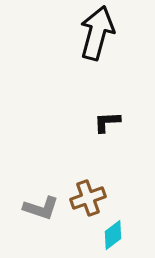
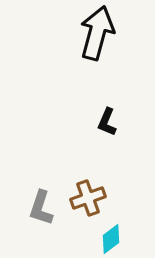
black L-shape: rotated 64 degrees counterclockwise
gray L-shape: rotated 90 degrees clockwise
cyan diamond: moved 2 px left, 4 px down
